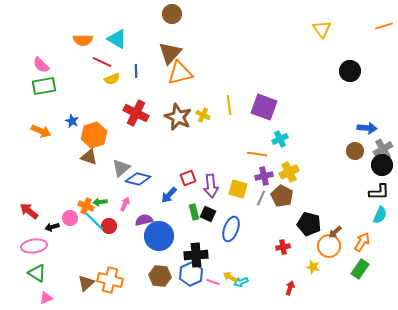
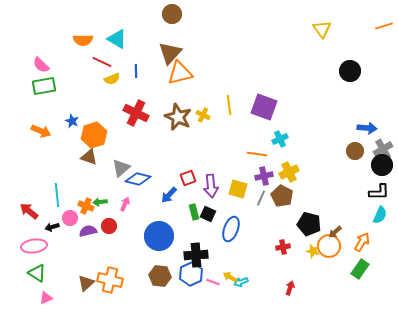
purple semicircle at (144, 220): moved 56 px left, 11 px down
cyan line at (94, 221): moved 37 px left, 26 px up; rotated 40 degrees clockwise
yellow star at (313, 267): moved 16 px up
